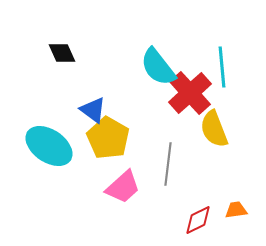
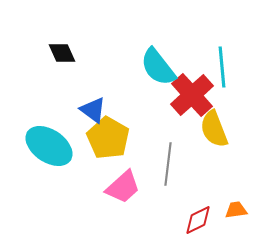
red cross: moved 2 px right, 2 px down
